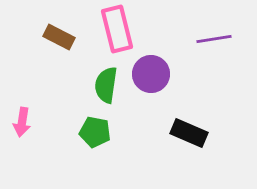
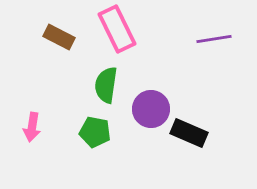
pink rectangle: rotated 12 degrees counterclockwise
purple circle: moved 35 px down
pink arrow: moved 10 px right, 5 px down
